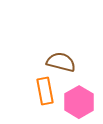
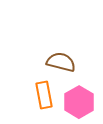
orange rectangle: moved 1 px left, 4 px down
